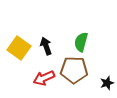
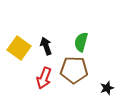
red arrow: rotated 45 degrees counterclockwise
black star: moved 5 px down
